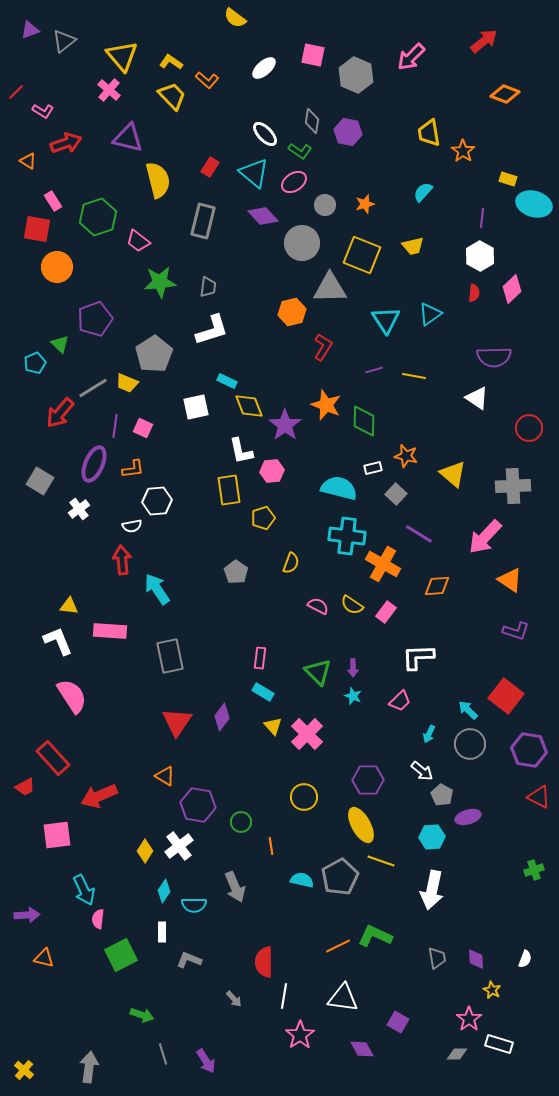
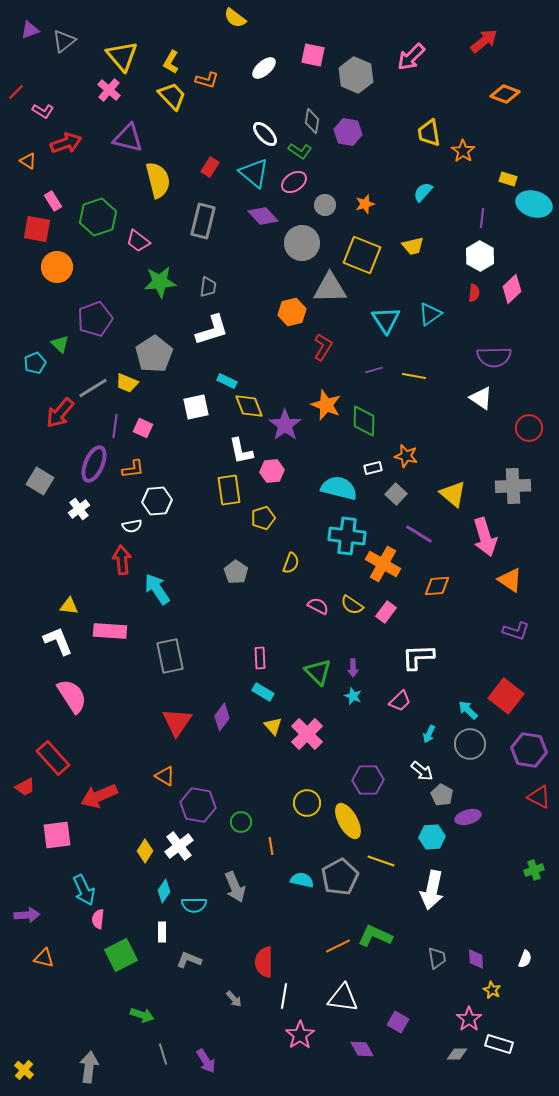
yellow L-shape at (171, 62): rotated 95 degrees counterclockwise
orange L-shape at (207, 80): rotated 25 degrees counterclockwise
white triangle at (477, 398): moved 4 px right
yellow triangle at (453, 474): moved 20 px down
pink arrow at (485, 537): rotated 60 degrees counterclockwise
pink rectangle at (260, 658): rotated 10 degrees counterclockwise
yellow circle at (304, 797): moved 3 px right, 6 px down
yellow ellipse at (361, 825): moved 13 px left, 4 px up
